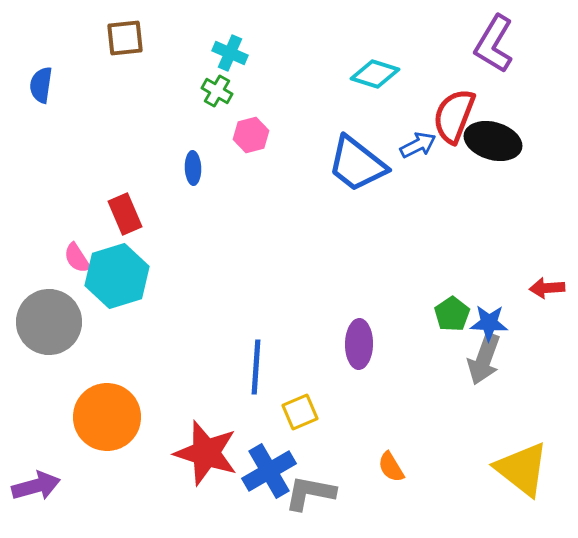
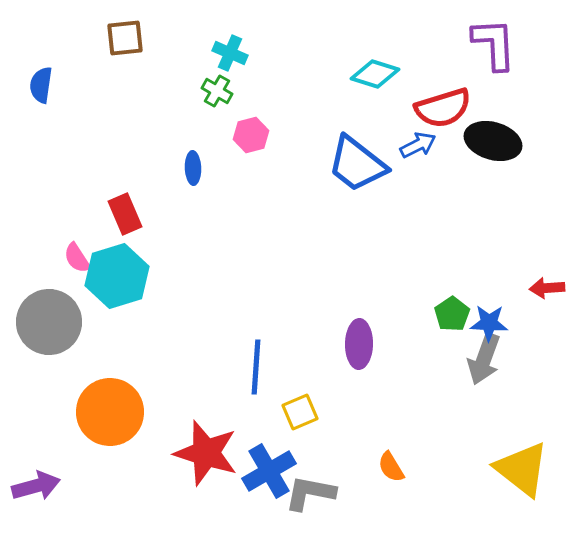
purple L-shape: rotated 146 degrees clockwise
red semicircle: moved 11 px left, 8 px up; rotated 128 degrees counterclockwise
orange circle: moved 3 px right, 5 px up
